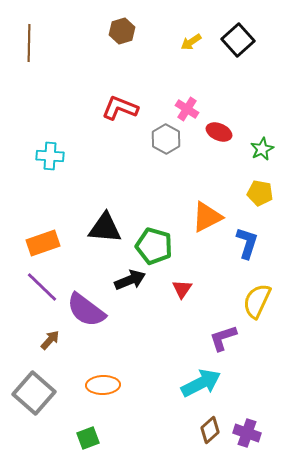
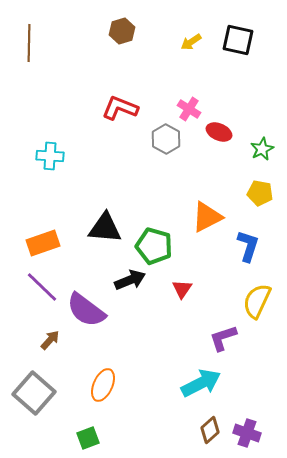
black square: rotated 36 degrees counterclockwise
pink cross: moved 2 px right
blue L-shape: moved 1 px right, 3 px down
orange ellipse: rotated 64 degrees counterclockwise
